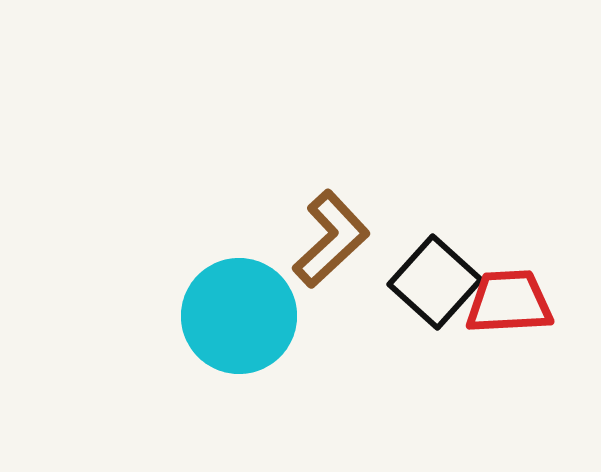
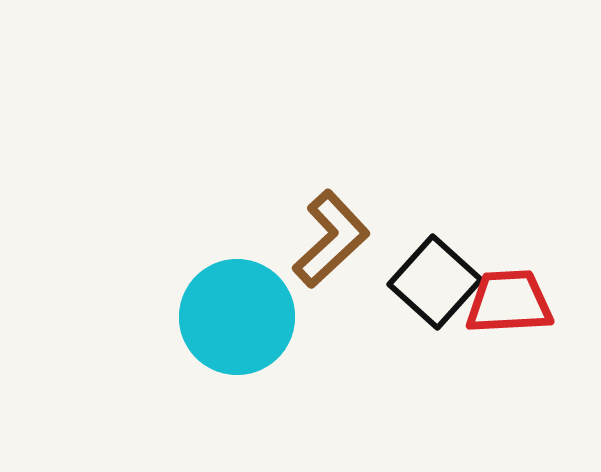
cyan circle: moved 2 px left, 1 px down
